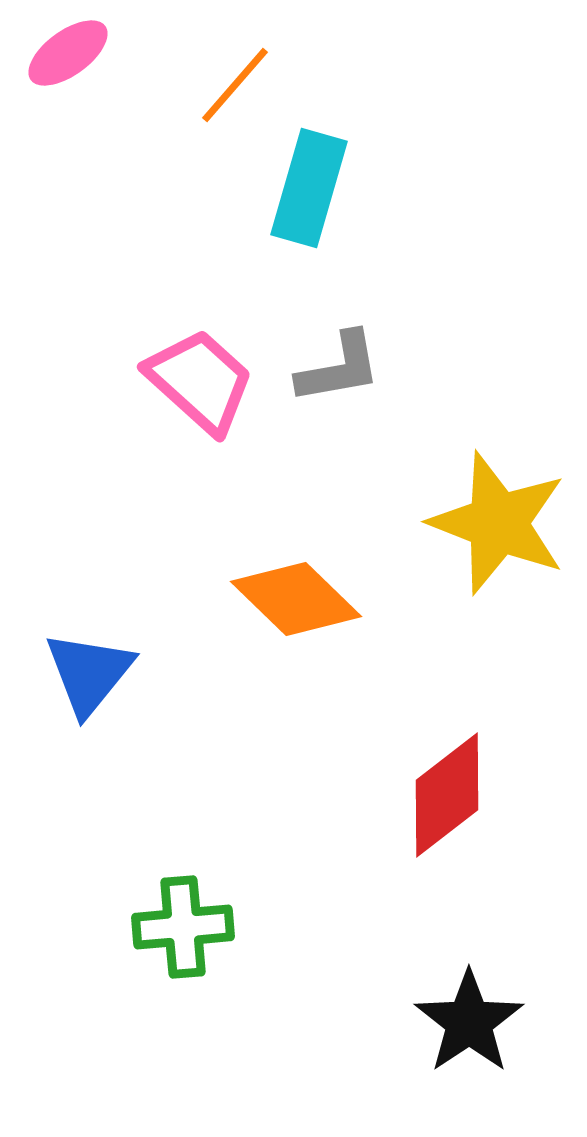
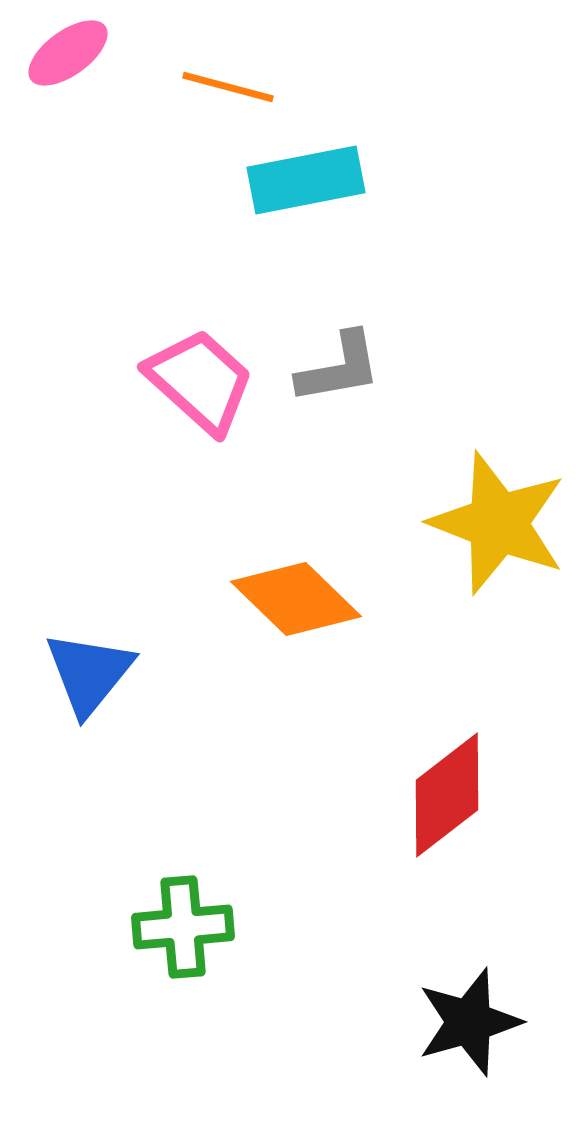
orange line: moved 7 px left, 2 px down; rotated 64 degrees clockwise
cyan rectangle: moved 3 px left, 8 px up; rotated 63 degrees clockwise
black star: rotated 18 degrees clockwise
